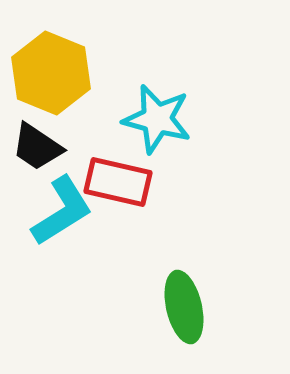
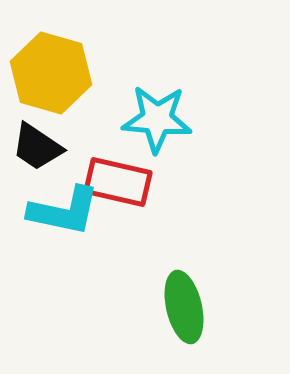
yellow hexagon: rotated 6 degrees counterclockwise
cyan star: rotated 10 degrees counterclockwise
cyan L-shape: moved 2 px right; rotated 44 degrees clockwise
